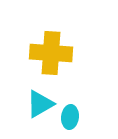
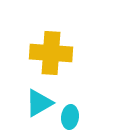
cyan triangle: moved 1 px left, 1 px up
